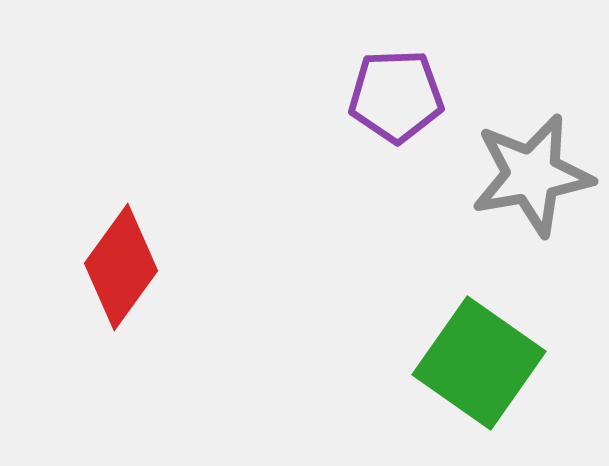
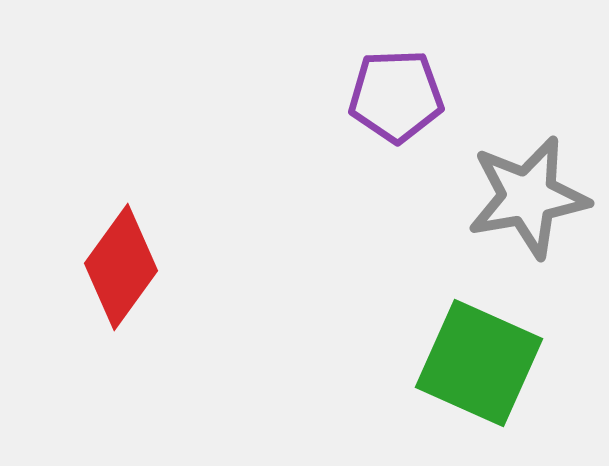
gray star: moved 4 px left, 22 px down
green square: rotated 11 degrees counterclockwise
